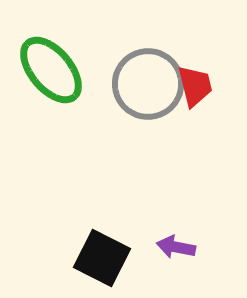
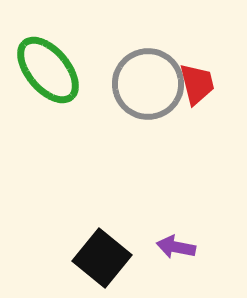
green ellipse: moved 3 px left
red trapezoid: moved 2 px right, 2 px up
black square: rotated 12 degrees clockwise
